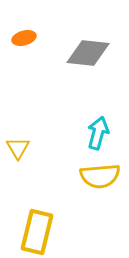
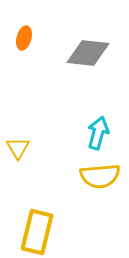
orange ellipse: rotated 60 degrees counterclockwise
